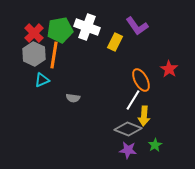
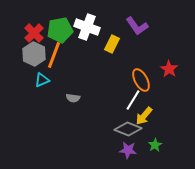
yellow rectangle: moved 3 px left, 2 px down
orange line: rotated 12 degrees clockwise
yellow arrow: rotated 36 degrees clockwise
